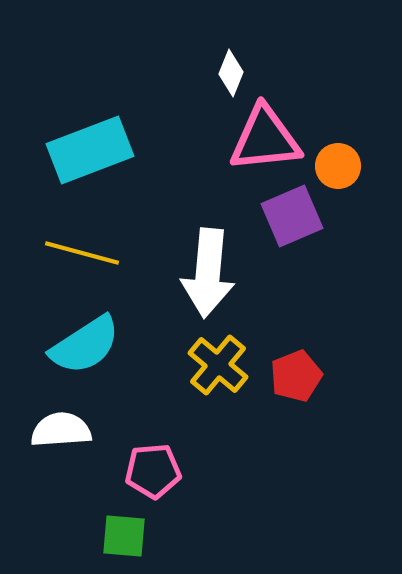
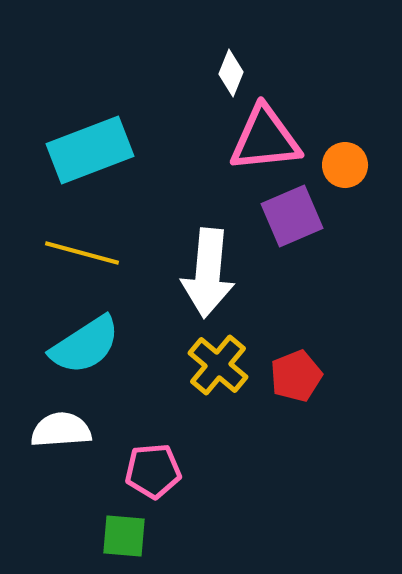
orange circle: moved 7 px right, 1 px up
